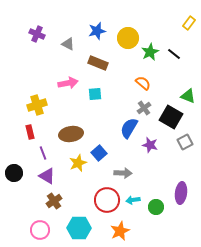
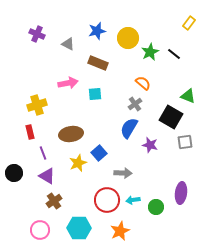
gray cross: moved 9 px left, 4 px up
gray square: rotated 21 degrees clockwise
